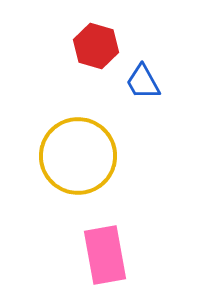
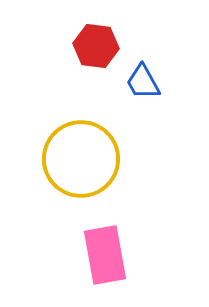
red hexagon: rotated 9 degrees counterclockwise
yellow circle: moved 3 px right, 3 px down
